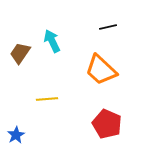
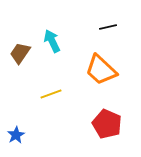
yellow line: moved 4 px right, 5 px up; rotated 15 degrees counterclockwise
